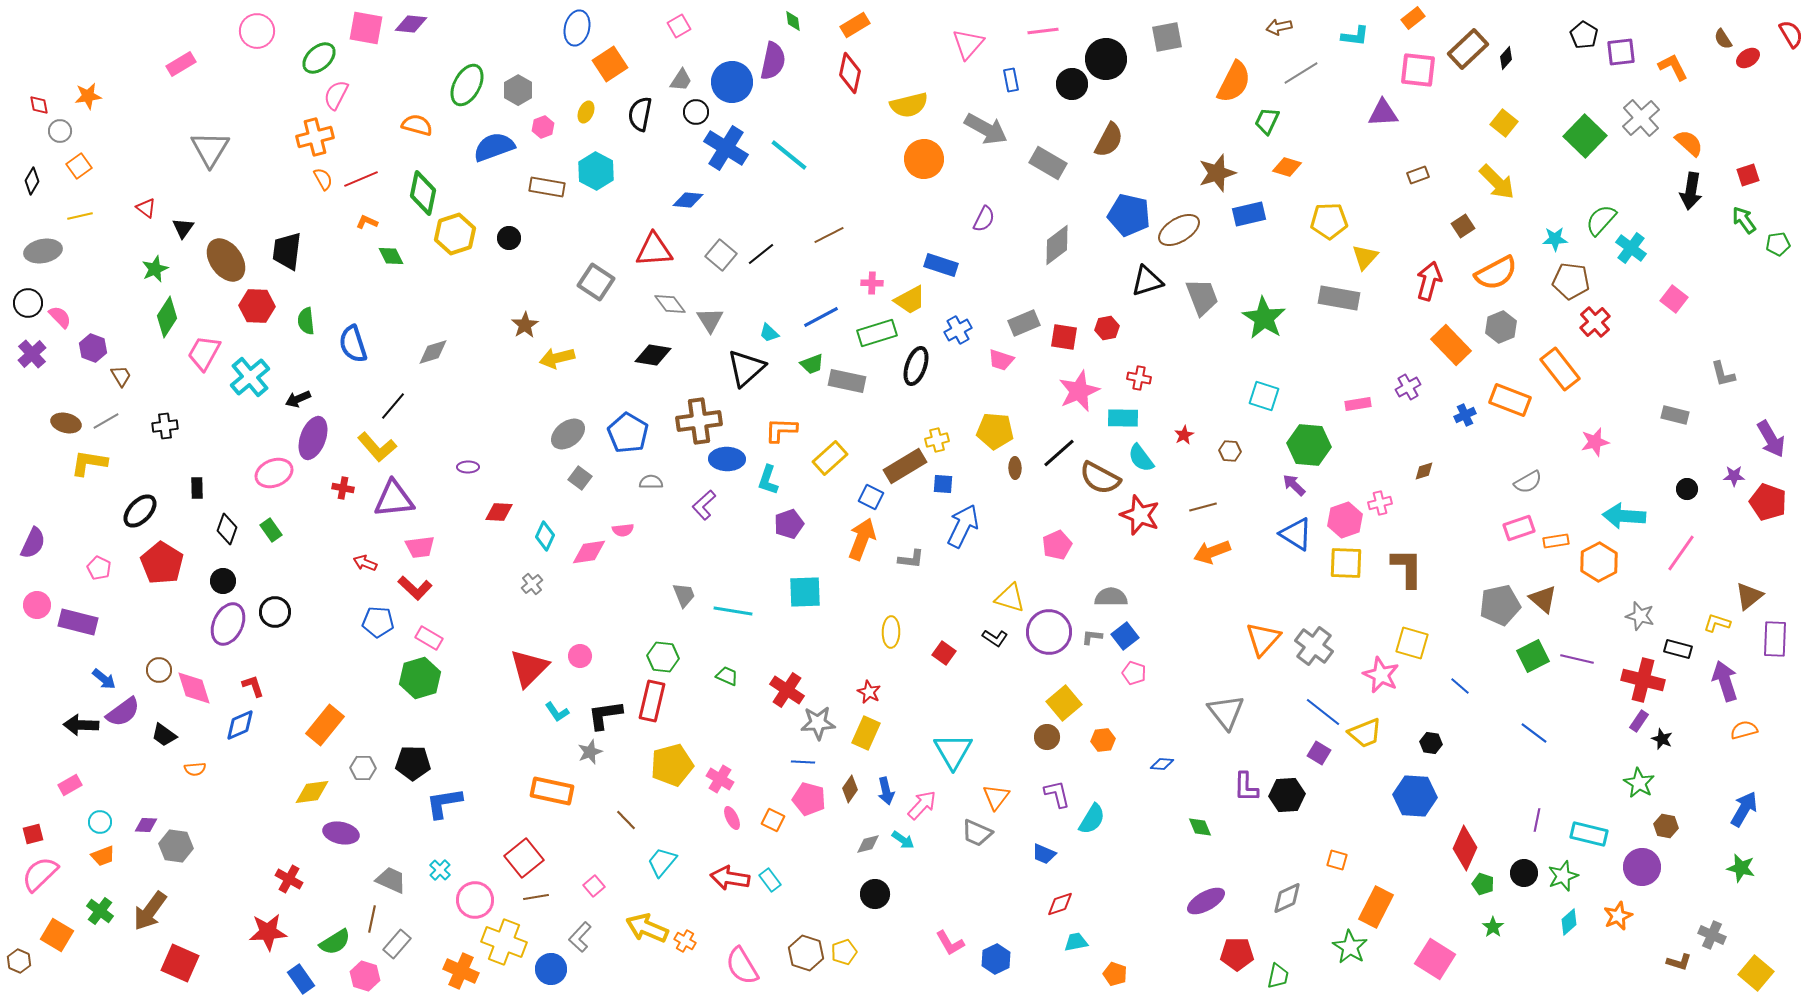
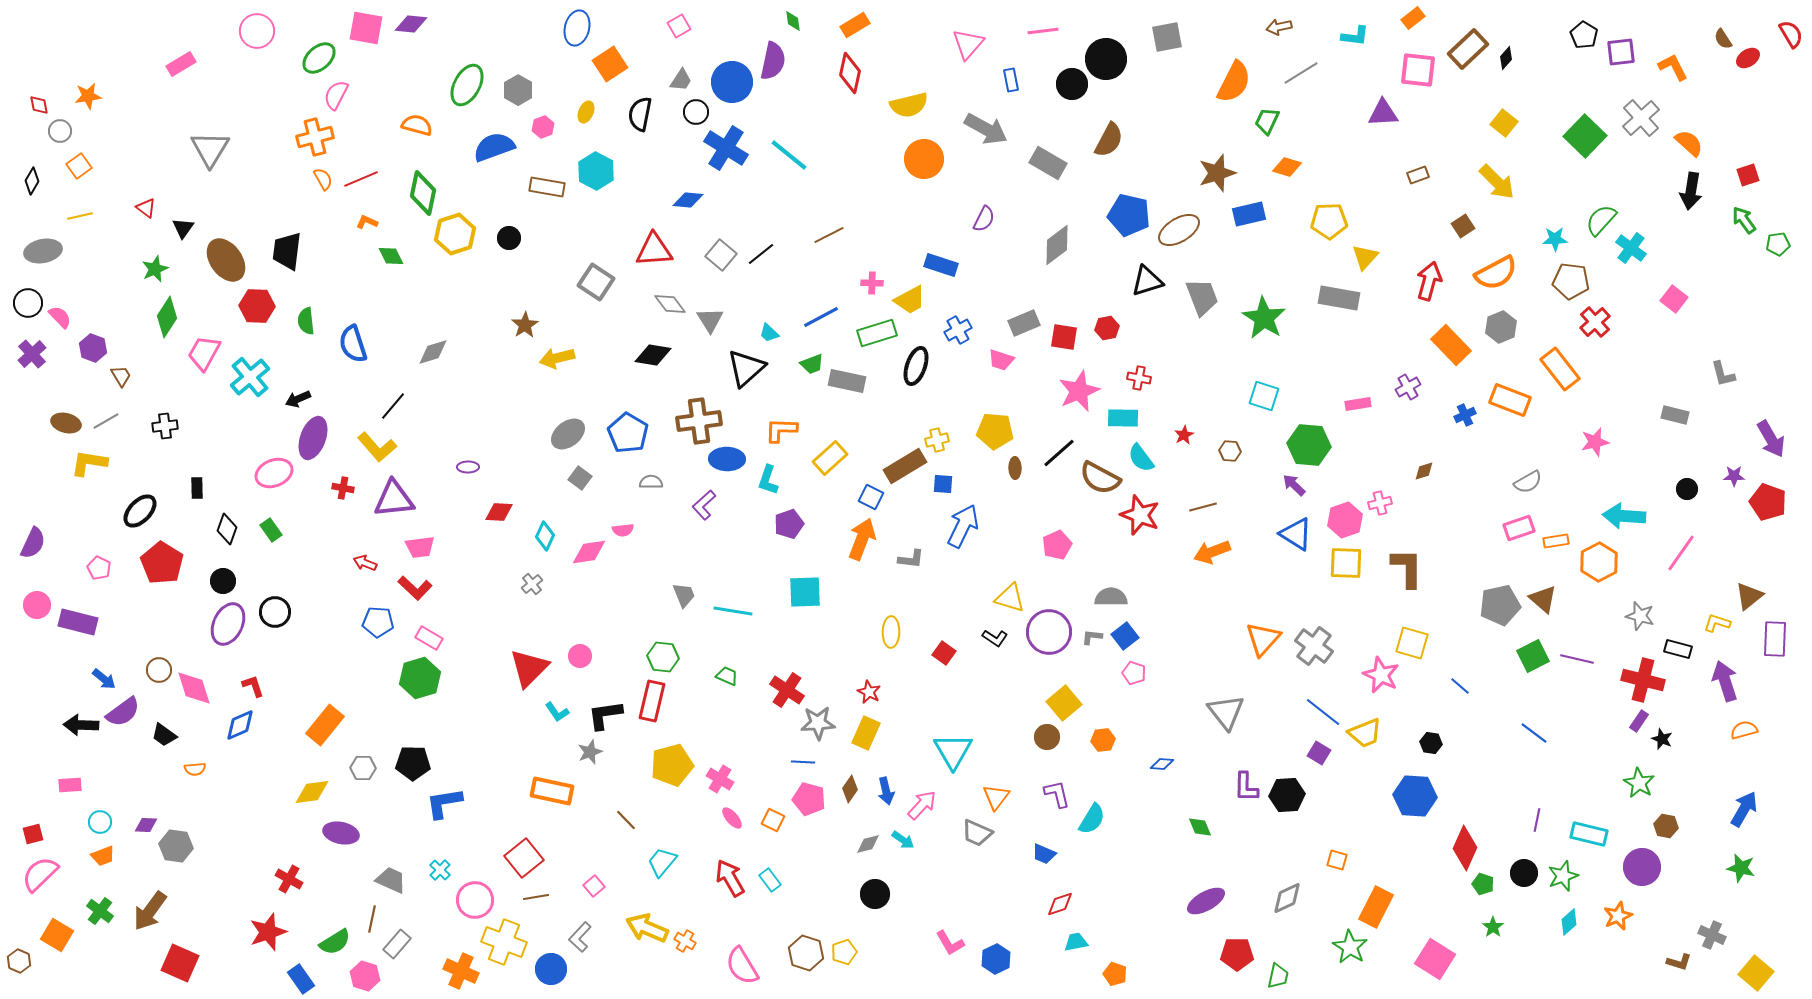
pink rectangle at (70, 785): rotated 25 degrees clockwise
pink ellipse at (732, 818): rotated 15 degrees counterclockwise
red arrow at (730, 878): rotated 51 degrees clockwise
red star at (268, 932): rotated 15 degrees counterclockwise
